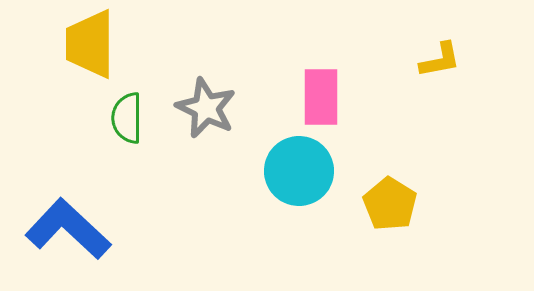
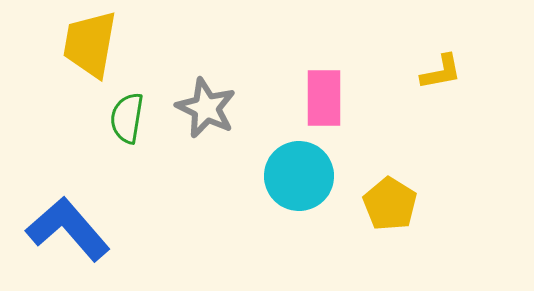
yellow trapezoid: rotated 10 degrees clockwise
yellow L-shape: moved 1 px right, 12 px down
pink rectangle: moved 3 px right, 1 px down
green semicircle: rotated 9 degrees clockwise
cyan circle: moved 5 px down
blue L-shape: rotated 6 degrees clockwise
